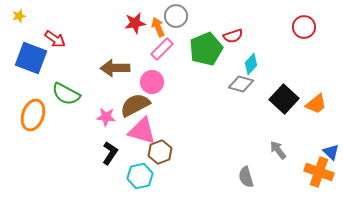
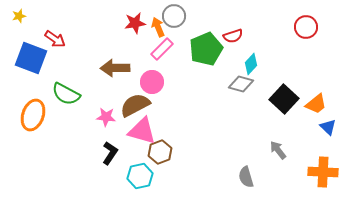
gray circle: moved 2 px left
red circle: moved 2 px right
blue triangle: moved 3 px left, 25 px up
orange cross: moved 4 px right; rotated 16 degrees counterclockwise
